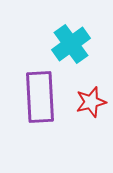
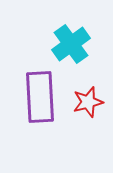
red star: moved 3 px left
